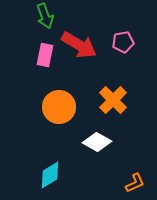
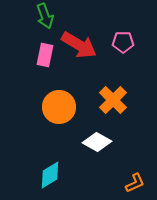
pink pentagon: rotated 10 degrees clockwise
